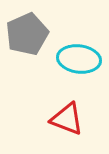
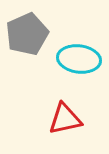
red triangle: moved 2 px left; rotated 33 degrees counterclockwise
